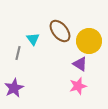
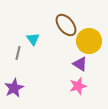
brown ellipse: moved 6 px right, 6 px up
